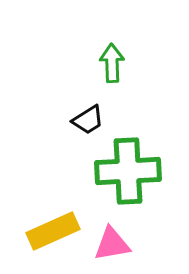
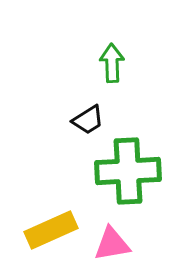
yellow rectangle: moved 2 px left, 1 px up
